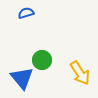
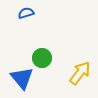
green circle: moved 2 px up
yellow arrow: rotated 110 degrees counterclockwise
